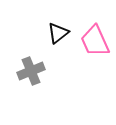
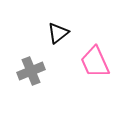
pink trapezoid: moved 21 px down
